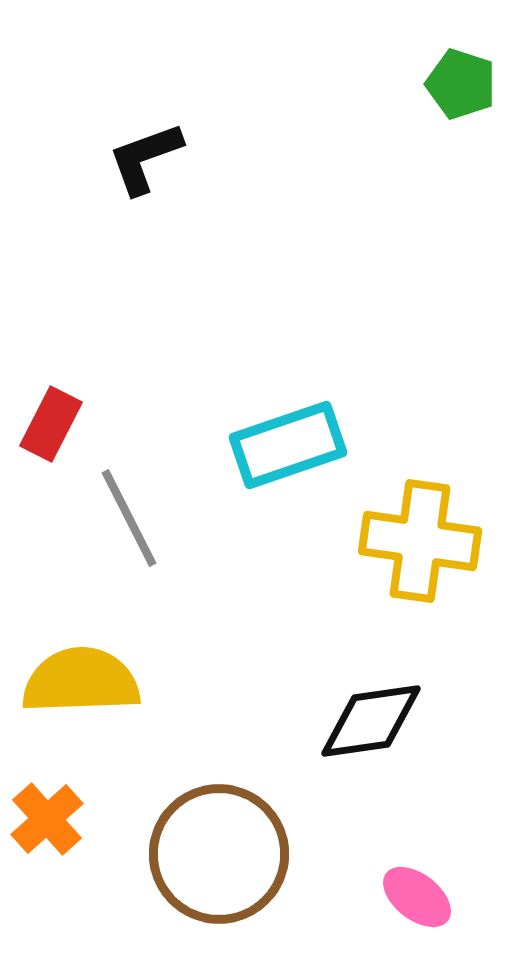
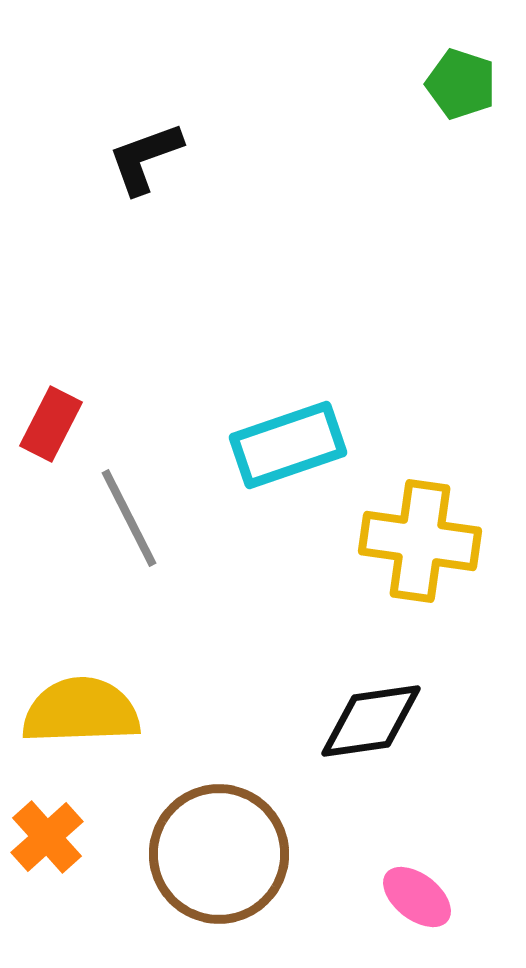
yellow semicircle: moved 30 px down
orange cross: moved 18 px down
